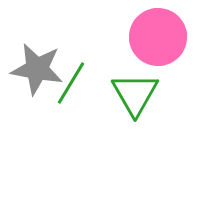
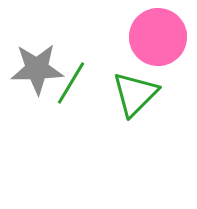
gray star: rotated 12 degrees counterclockwise
green triangle: rotated 15 degrees clockwise
